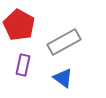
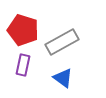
red pentagon: moved 4 px right, 5 px down; rotated 12 degrees counterclockwise
gray rectangle: moved 2 px left
